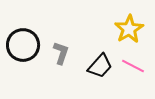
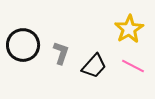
black trapezoid: moved 6 px left
